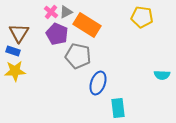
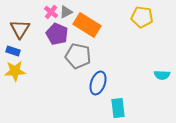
brown triangle: moved 1 px right, 4 px up
